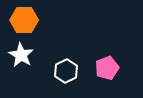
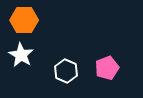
white hexagon: rotated 10 degrees counterclockwise
